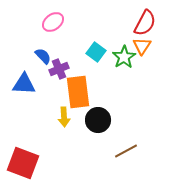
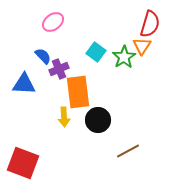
red semicircle: moved 5 px right, 1 px down; rotated 12 degrees counterclockwise
brown line: moved 2 px right
